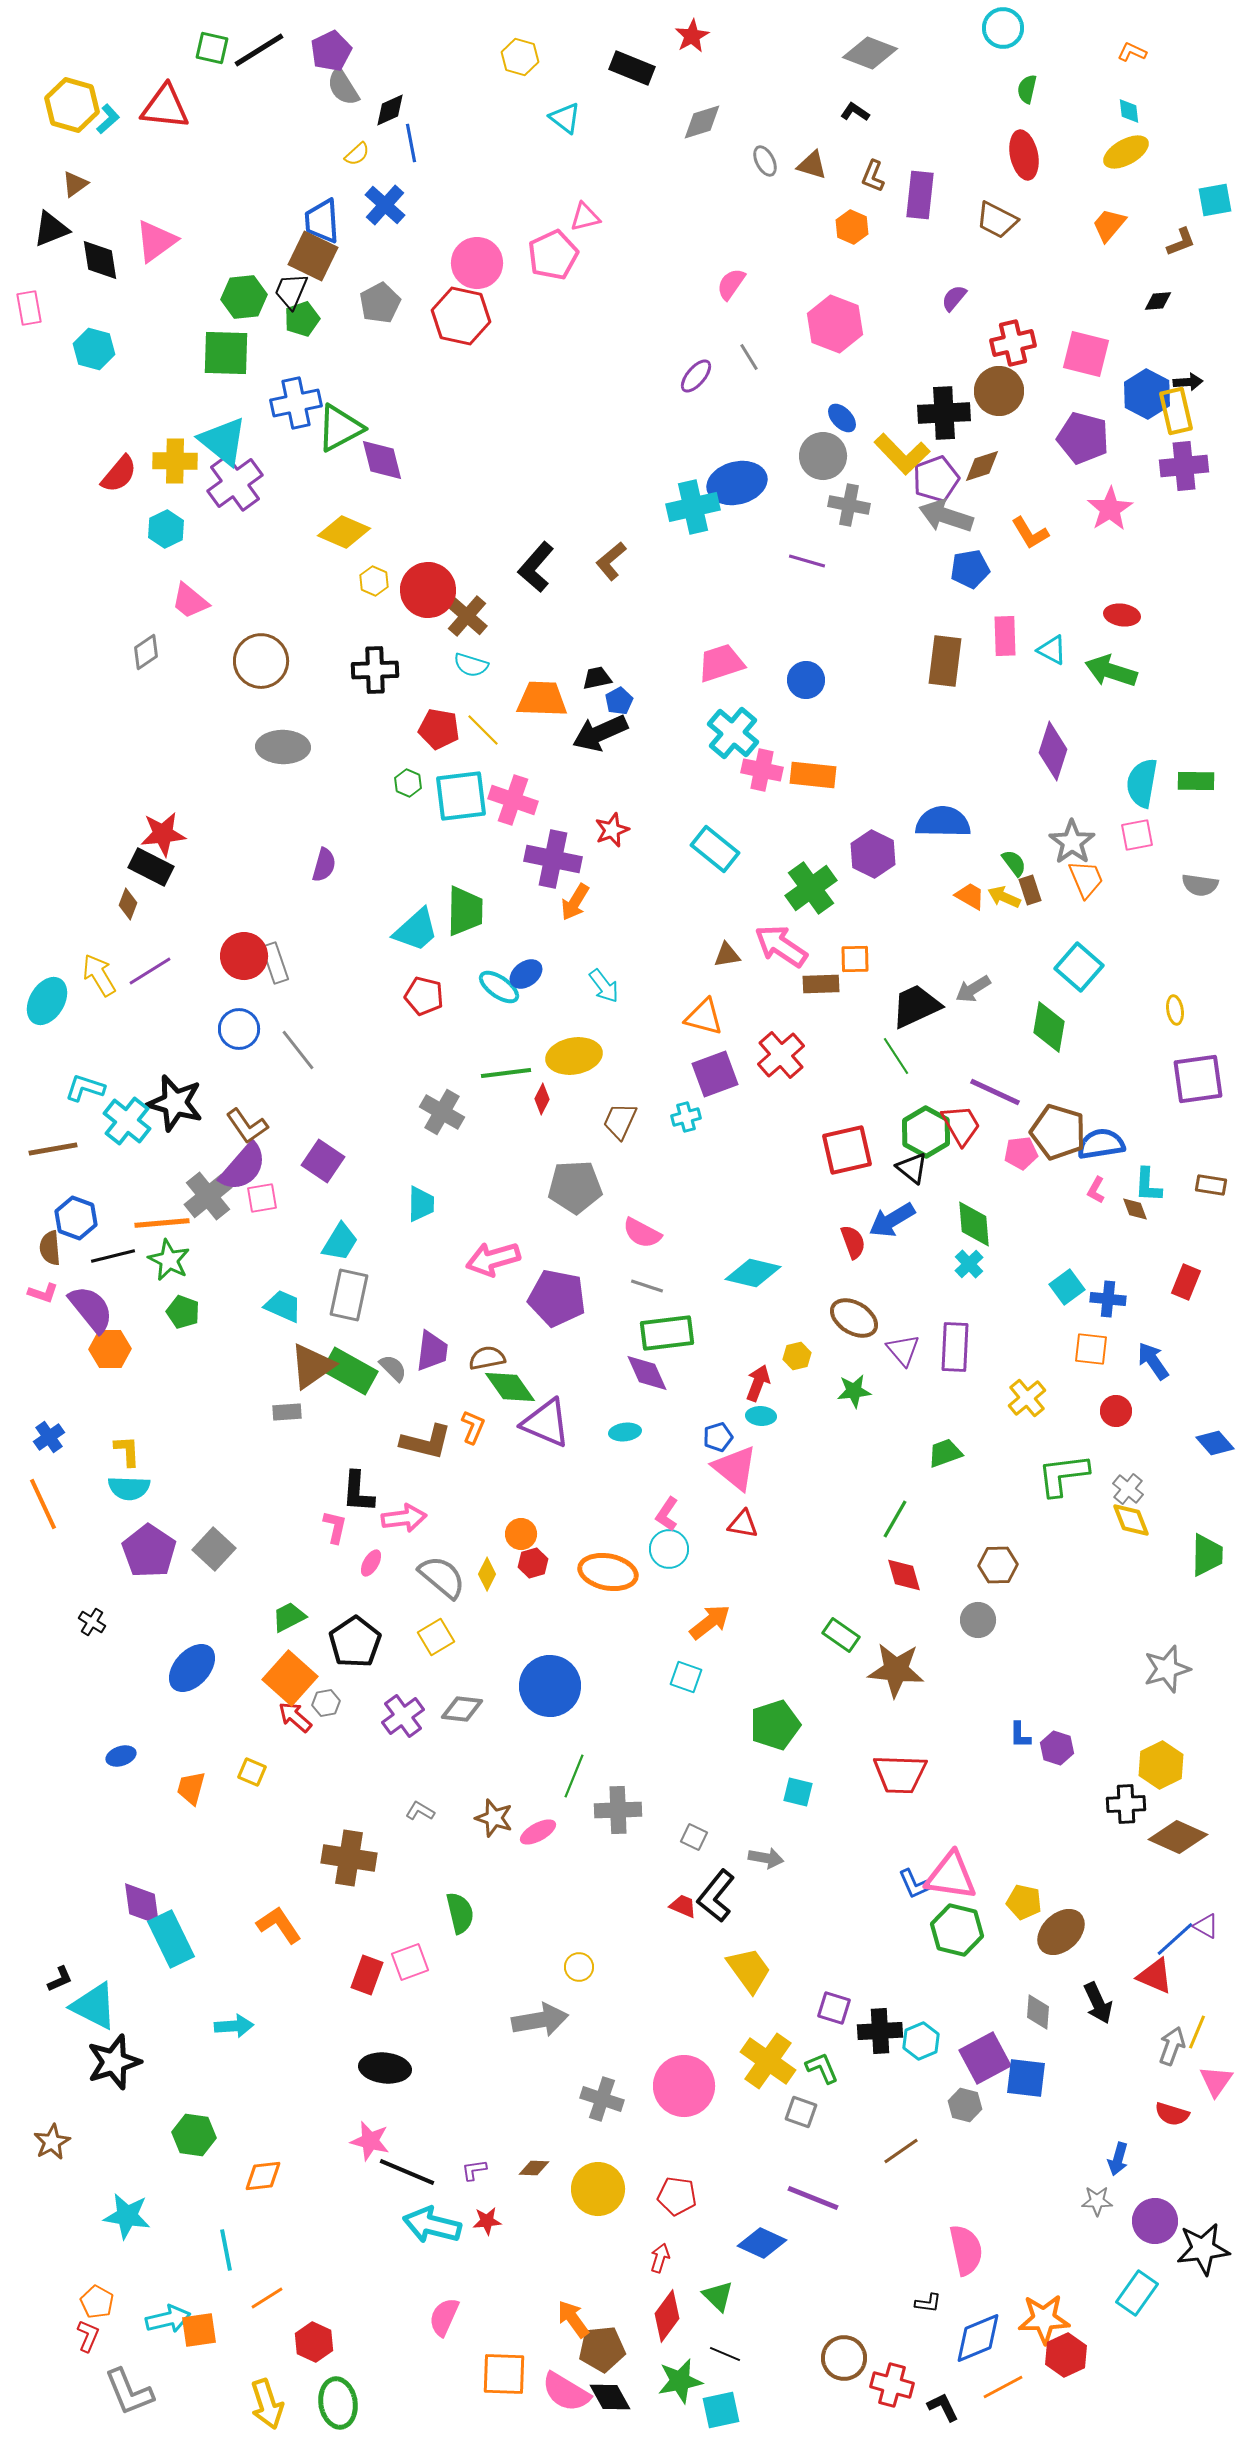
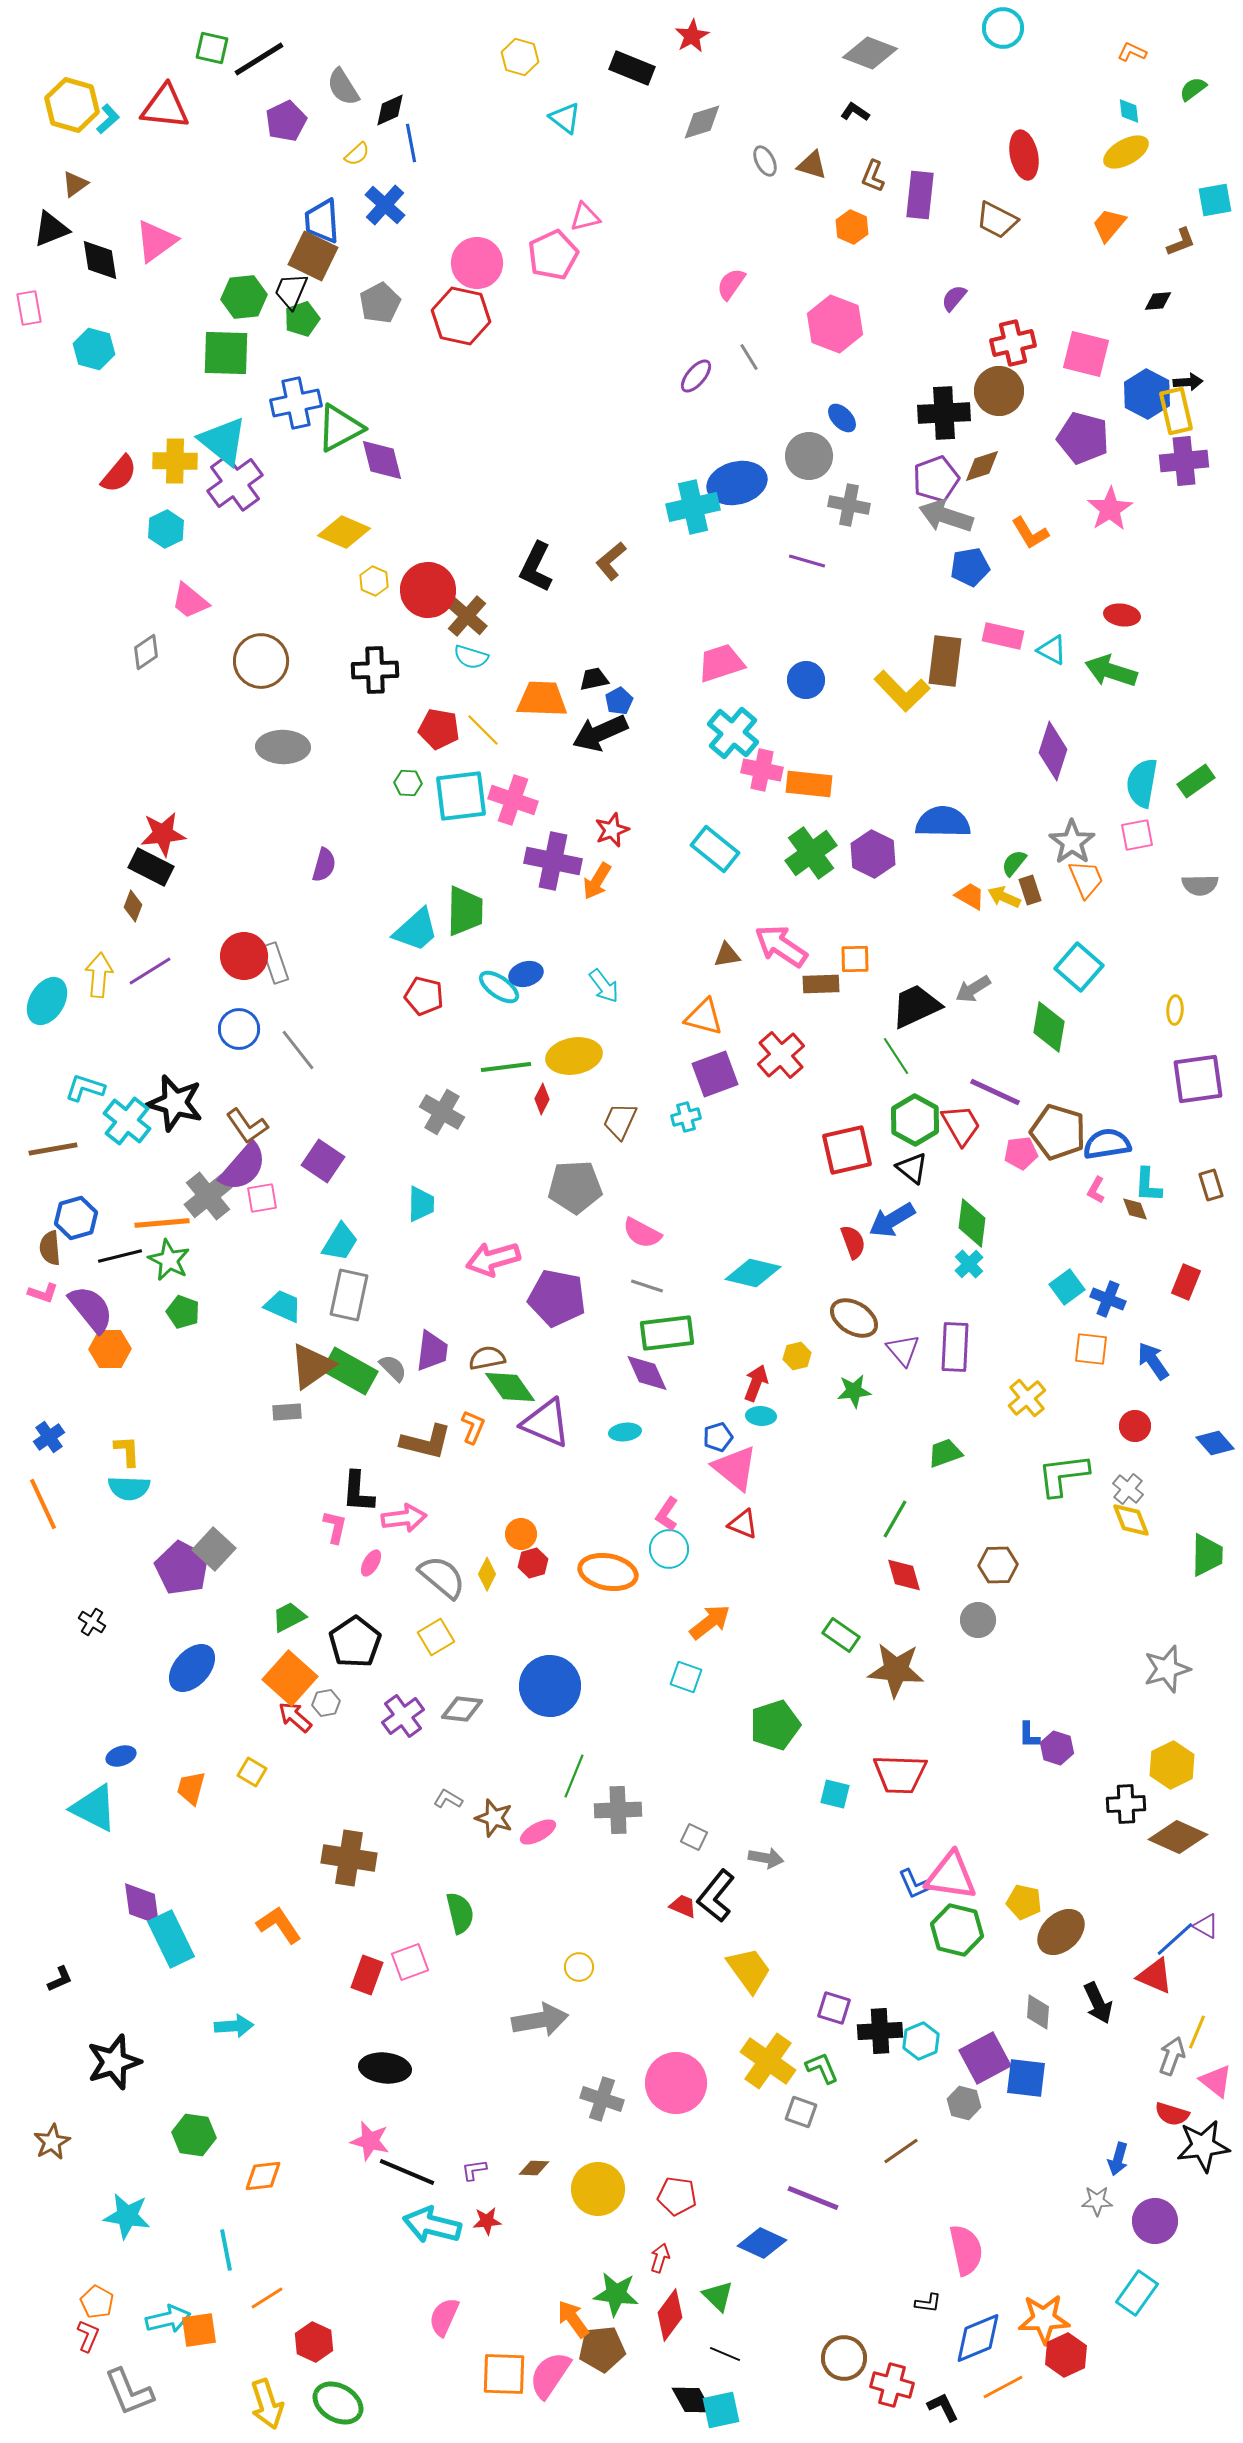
black line at (259, 50): moved 9 px down
purple pentagon at (331, 51): moved 45 px left, 70 px down
green semicircle at (1027, 89): moved 166 px right; rotated 40 degrees clockwise
yellow L-shape at (902, 454): moved 237 px down
gray circle at (823, 456): moved 14 px left
purple cross at (1184, 466): moved 5 px up
black L-shape at (536, 567): rotated 15 degrees counterclockwise
blue pentagon at (970, 569): moved 2 px up
pink rectangle at (1005, 636): moved 2 px left; rotated 75 degrees counterclockwise
cyan semicircle at (471, 665): moved 8 px up
black trapezoid at (597, 678): moved 3 px left, 1 px down
orange rectangle at (813, 775): moved 4 px left, 9 px down
green rectangle at (1196, 781): rotated 36 degrees counterclockwise
green hexagon at (408, 783): rotated 20 degrees counterclockwise
purple cross at (553, 859): moved 2 px down
green semicircle at (1014, 863): rotated 104 degrees counterclockwise
gray semicircle at (1200, 885): rotated 9 degrees counterclockwise
green cross at (811, 888): moved 35 px up
orange arrow at (575, 902): moved 22 px right, 21 px up
brown diamond at (128, 904): moved 5 px right, 2 px down
blue ellipse at (526, 974): rotated 20 degrees clockwise
yellow arrow at (99, 975): rotated 36 degrees clockwise
yellow ellipse at (1175, 1010): rotated 12 degrees clockwise
green line at (506, 1073): moved 6 px up
green hexagon at (926, 1132): moved 11 px left, 12 px up
blue semicircle at (1101, 1144): moved 6 px right
brown rectangle at (1211, 1185): rotated 64 degrees clockwise
blue hexagon at (76, 1218): rotated 24 degrees clockwise
green diamond at (974, 1224): moved 2 px left, 1 px up; rotated 12 degrees clockwise
black line at (113, 1256): moved 7 px right
blue cross at (1108, 1299): rotated 16 degrees clockwise
red arrow at (758, 1383): moved 2 px left
red circle at (1116, 1411): moved 19 px right, 15 px down
red triangle at (743, 1524): rotated 12 degrees clockwise
purple pentagon at (149, 1551): moved 33 px right, 17 px down; rotated 6 degrees counterclockwise
blue L-shape at (1020, 1735): moved 9 px right
yellow hexagon at (1161, 1765): moved 11 px right
yellow square at (252, 1772): rotated 8 degrees clockwise
cyan square at (798, 1792): moved 37 px right, 2 px down
gray L-shape at (420, 1811): moved 28 px right, 12 px up
cyan triangle at (94, 2006): moved 198 px up
gray arrow at (1172, 2046): moved 10 px down
pink triangle at (1216, 2081): rotated 27 degrees counterclockwise
pink circle at (684, 2086): moved 8 px left, 3 px up
gray hexagon at (965, 2105): moved 1 px left, 2 px up
black star at (1203, 2249): moved 103 px up
red diamond at (667, 2316): moved 3 px right, 1 px up
green star at (680, 2381): moved 64 px left, 87 px up; rotated 18 degrees clockwise
pink semicircle at (566, 2392): moved 16 px left, 17 px up; rotated 93 degrees clockwise
black diamond at (610, 2397): moved 82 px right, 3 px down
green ellipse at (338, 2403): rotated 51 degrees counterclockwise
